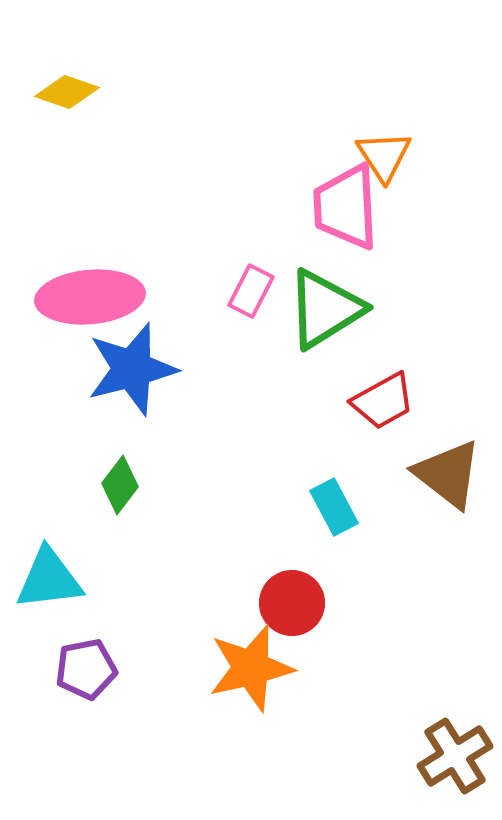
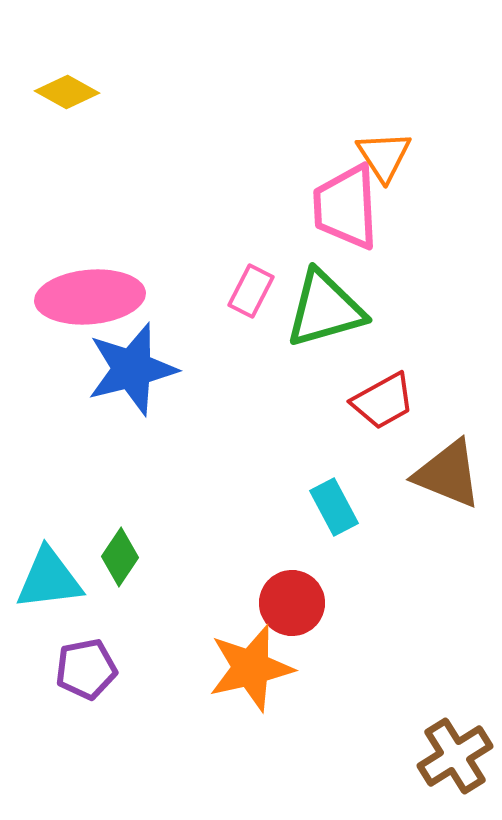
yellow diamond: rotated 10 degrees clockwise
green triangle: rotated 16 degrees clockwise
brown triangle: rotated 16 degrees counterclockwise
green diamond: moved 72 px down; rotated 4 degrees counterclockwise
